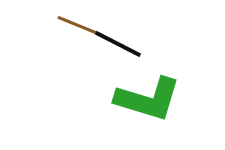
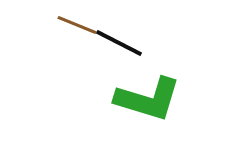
black line: moved 1 px right, 1 px up
